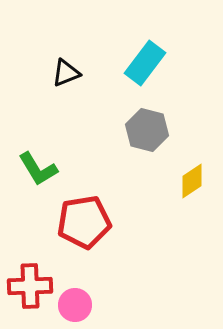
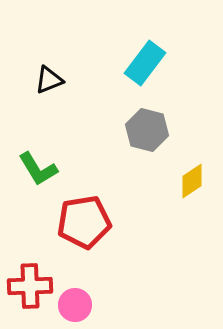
black triangle: moved 17 px left, 7 px down
